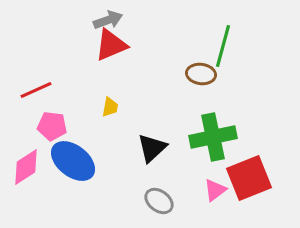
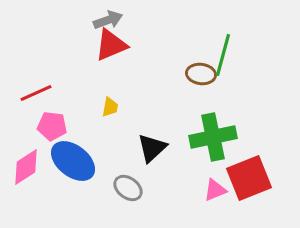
green line: moved 9 px down
red line: moved 3 px down
pink triangle: rotated 15 degrees clockwise
gray ellipse: moved 31 px left, 13 px up
